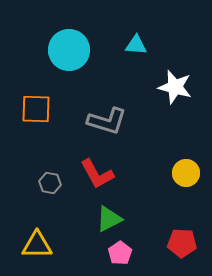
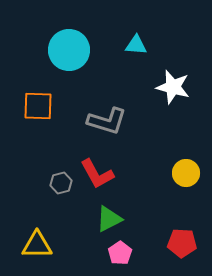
white star: moved 2 px left
orange square: moved 2 px right, 3 px up
gray hexagon: moved 11 px right; rotated 25 degrees counterclockwise
